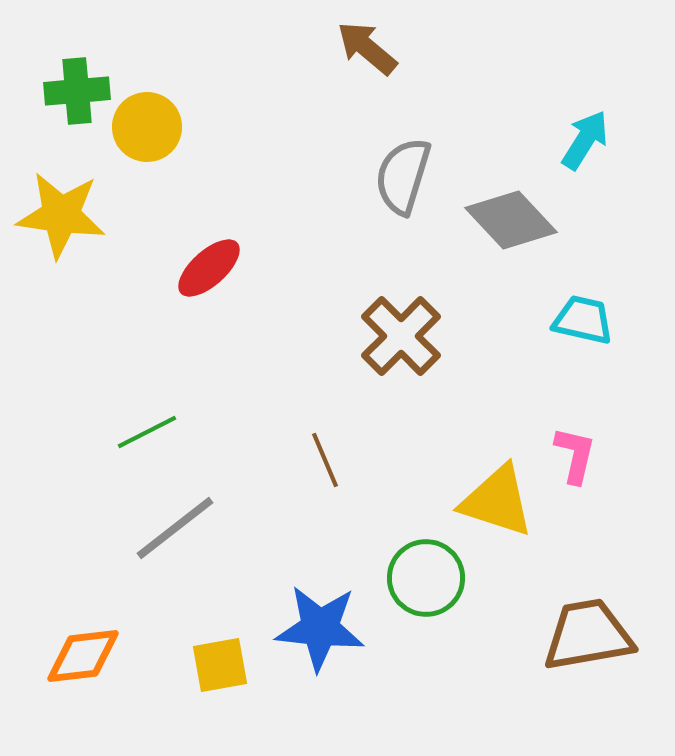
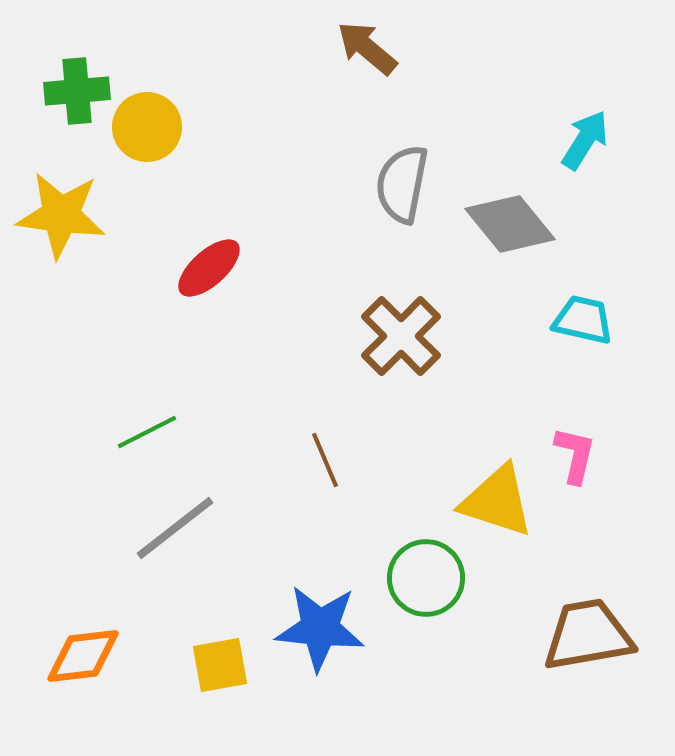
gray semicircle: moved 1 px left, 8 px down; rotated 6 degrees counterclockwise
gray diamond: moved 1 px left, 4 px down; rotated 4 degrees clockwise
